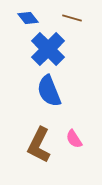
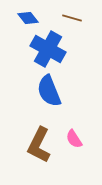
blue cross: rotated 16 degrees counterclockwise
